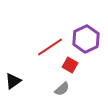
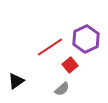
red square: rotated 21 degrees clockwise
black triangle: moved 3 px right
